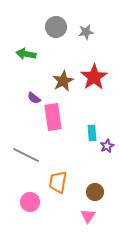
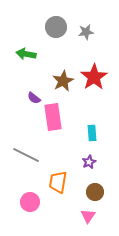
purple star: moved 18 px left, 16 px down
